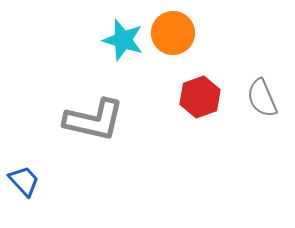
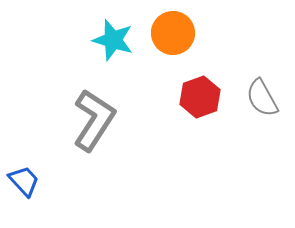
cyan star: moved 10 px left
gray semicircle: rotated 6 degrees counterclockwise
gray L-shape: rotated 70 degrees counterclockwise
